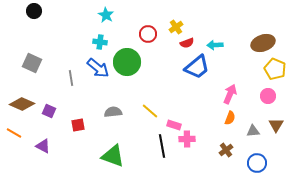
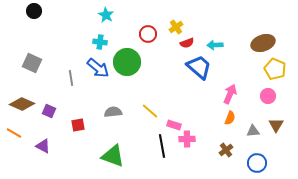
blue trapezoid: moved 2 px right; rotated 100 degrees counterclockwise
